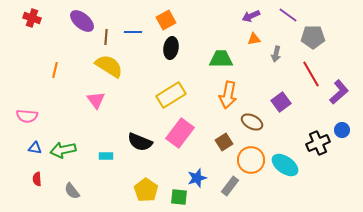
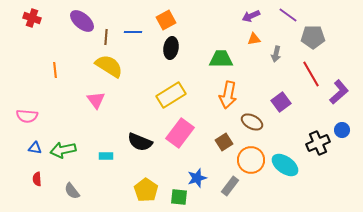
orange line: rotated 21 degrees counterclockwise
